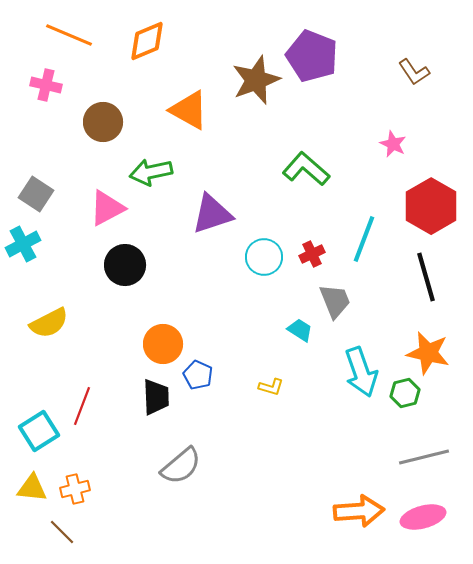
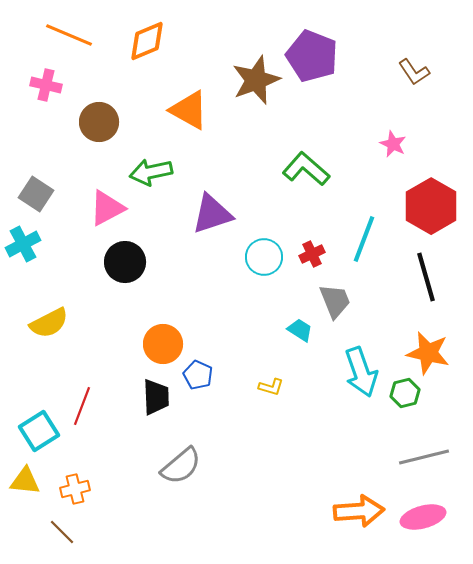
brown circle: moved 4 px left
black circle: moved 3 px up
yellow triangle: moved 7 px left, 7 px up
